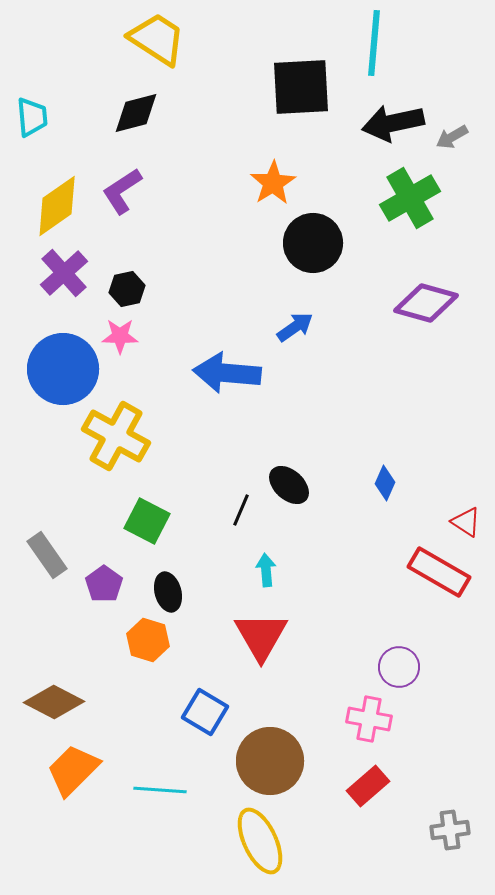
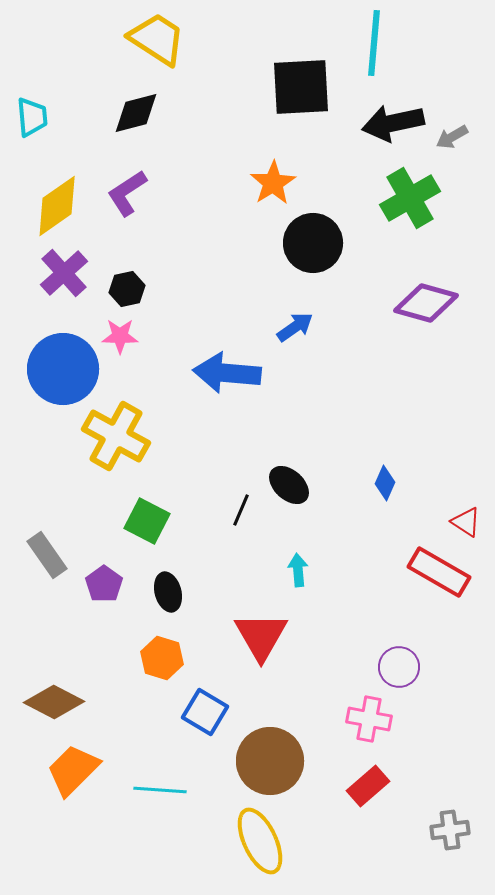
purple L-shape at (122, 191): moved 5 px right, 2 px down
cyan arrow at (266, 570): moved 32 px right
orange hexagon at (148, 640): moved 14 px right, 18 px down
